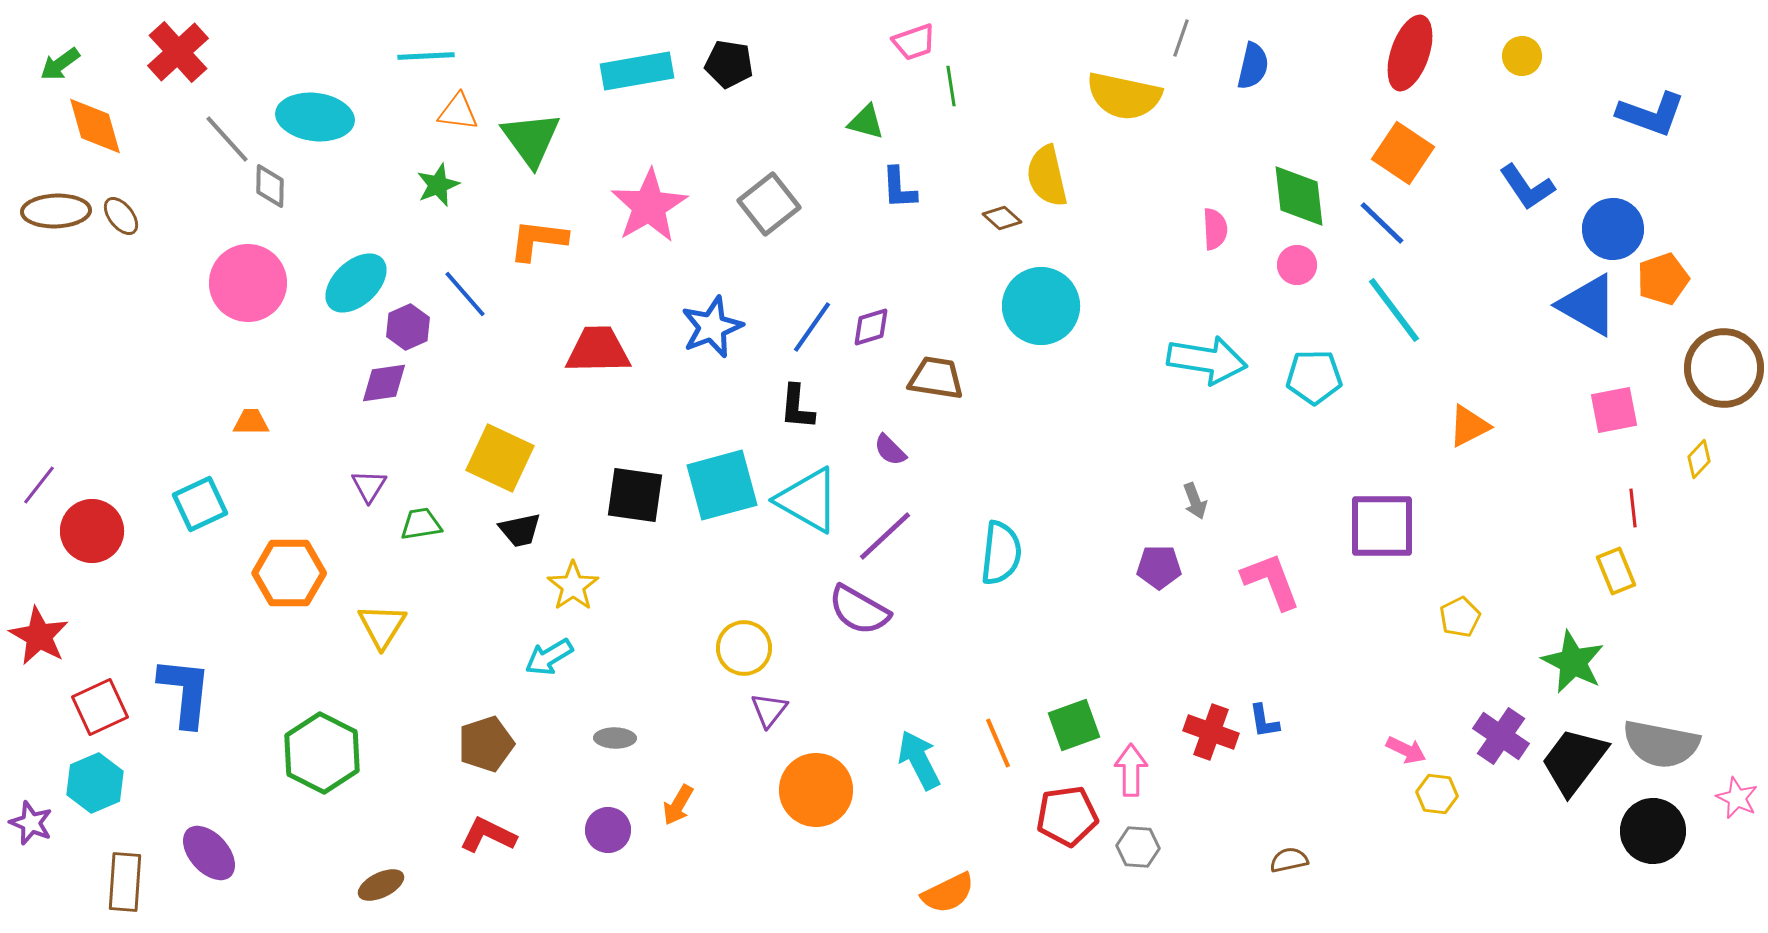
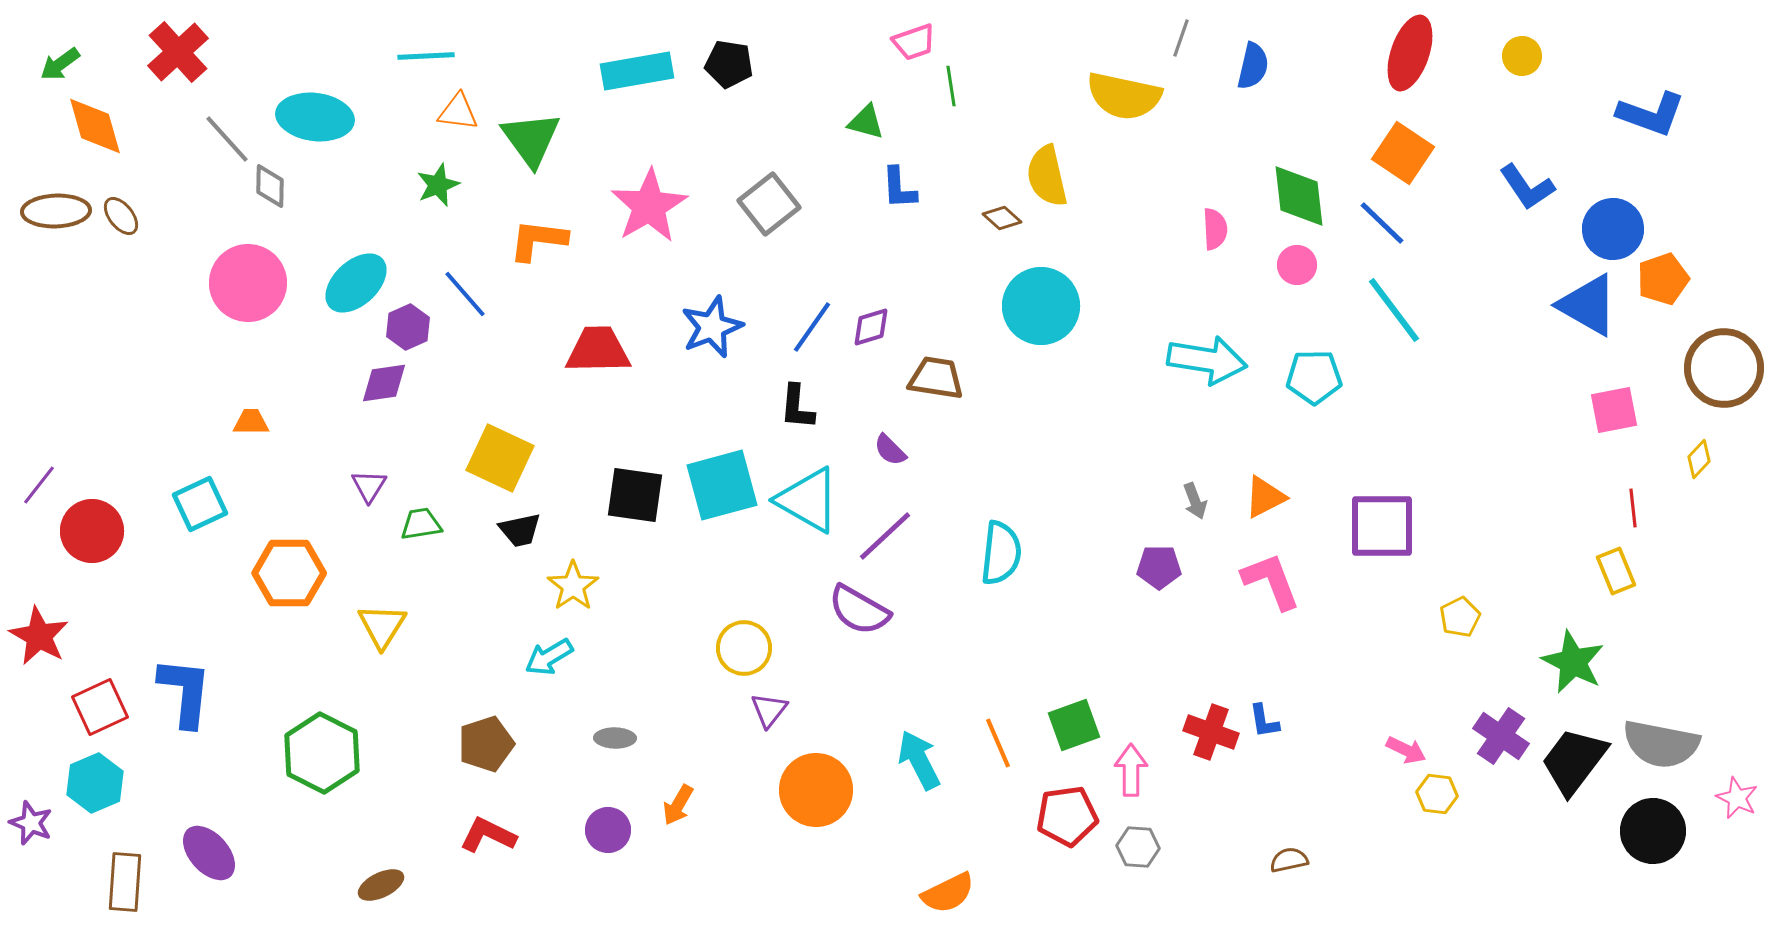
orange triangle at (1469, 426): moved 204 px left, 71 px down
